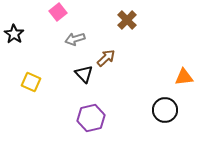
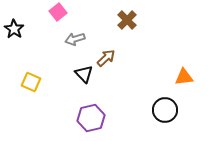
black star: moved 5 px up
